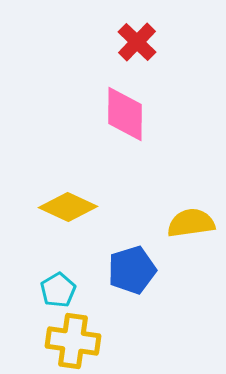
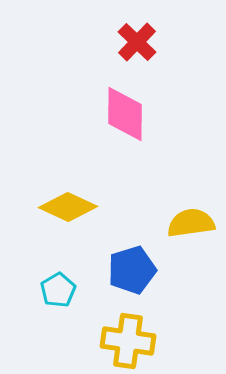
yellow cross: moved 55 px right
